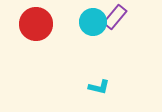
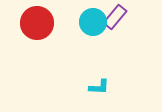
red circle: moved 1 px right, 1 px up
cyan L-shape: rotated 10 degrees counterclockwise
